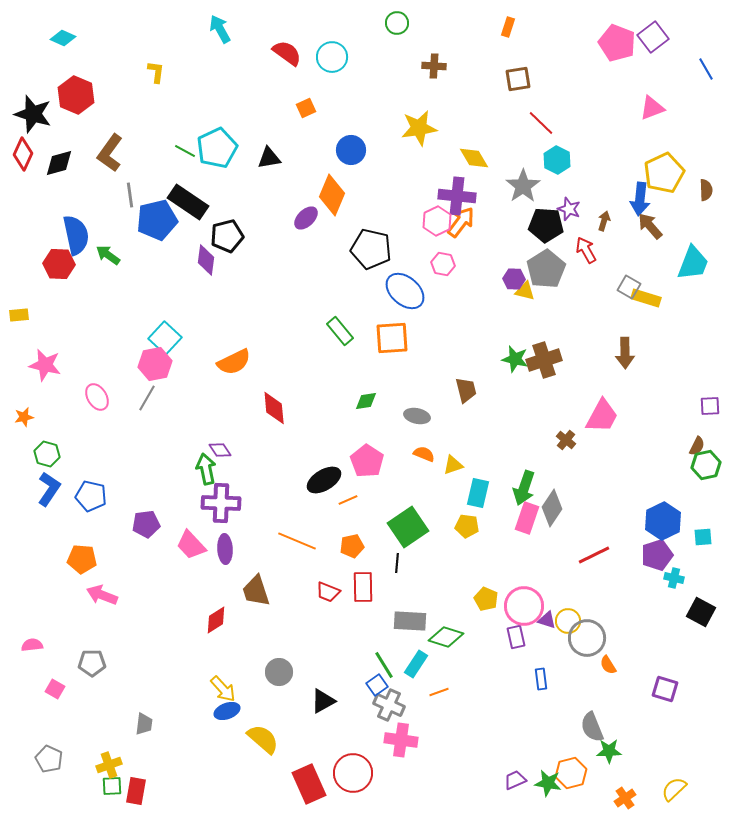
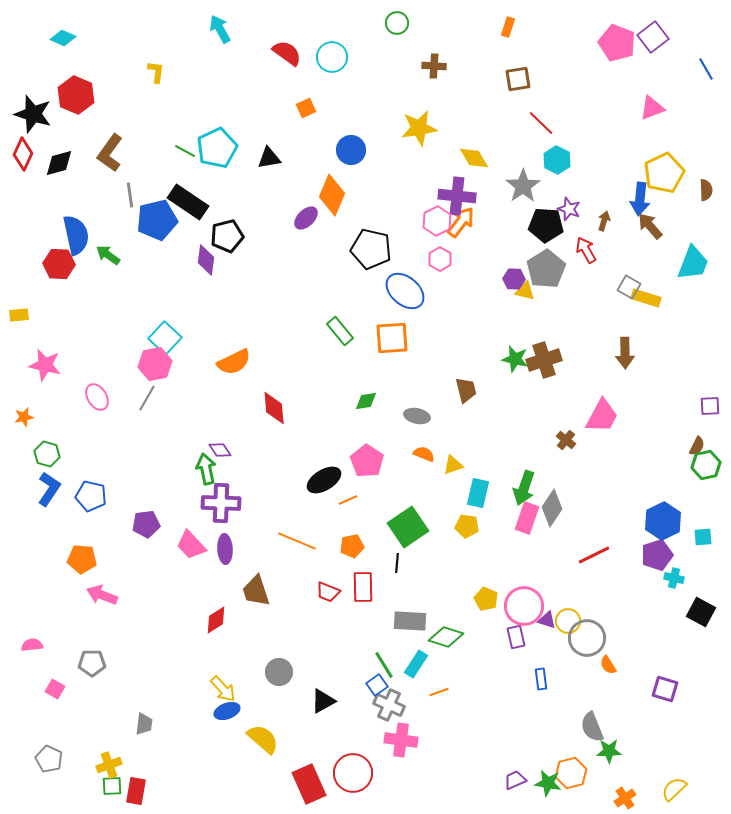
pink hexagon at (443, 264): moved 3 px left, 5 px up; rotated 20 degrees clockwise
